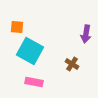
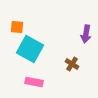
cyan square: moved 2 px up
